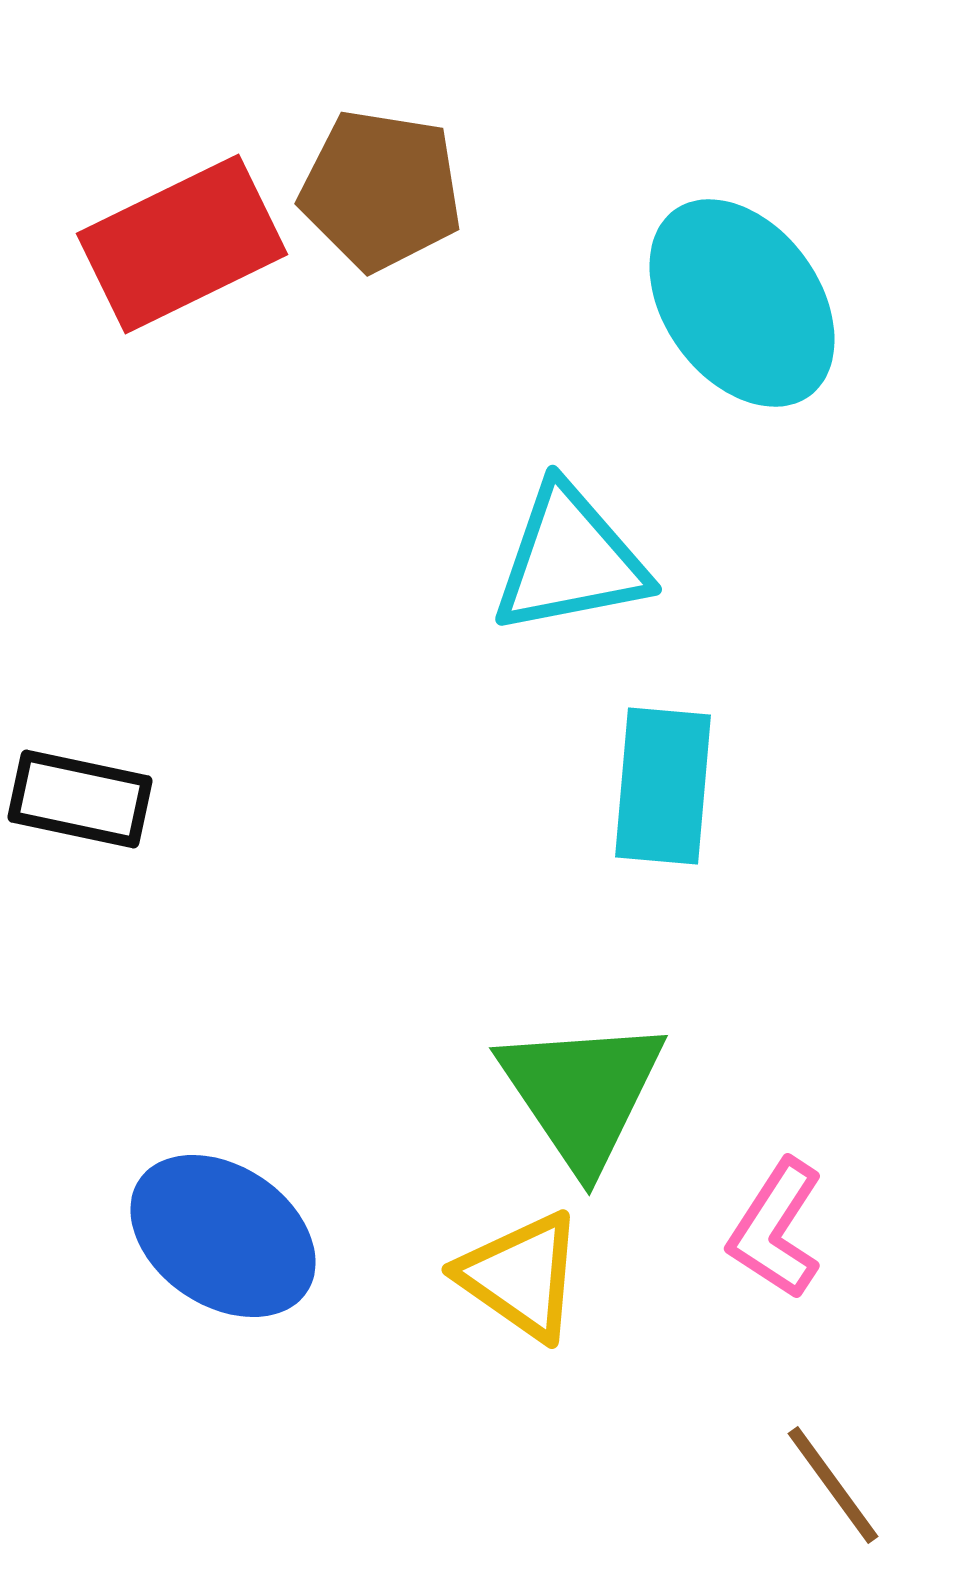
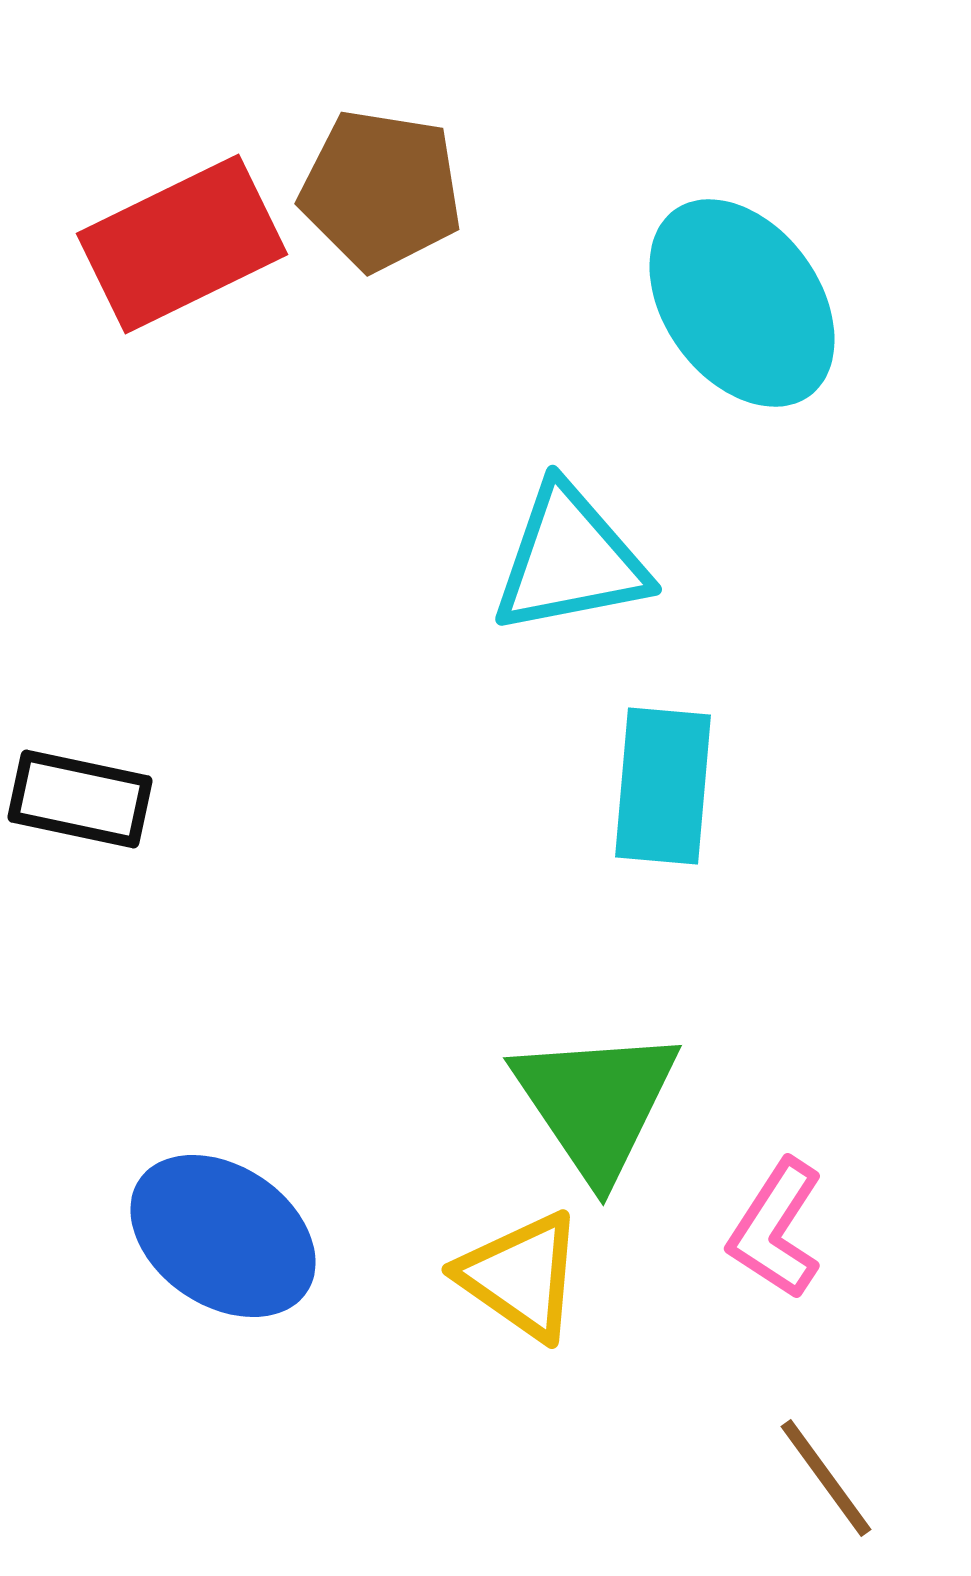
green triangle: moved 14 px right, 10 px down
brown line: moved 7 px left, 7 px up
